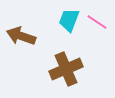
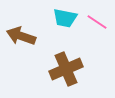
cyan trapezoid: moved 4 px left, 2 px up; rotated 100 degrees counterclockwise
